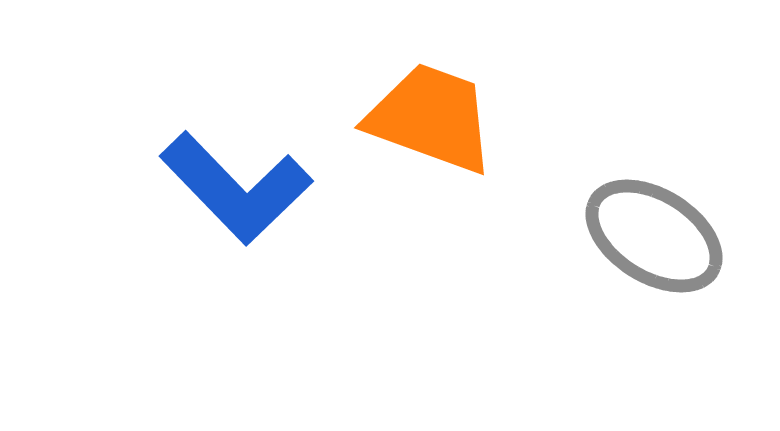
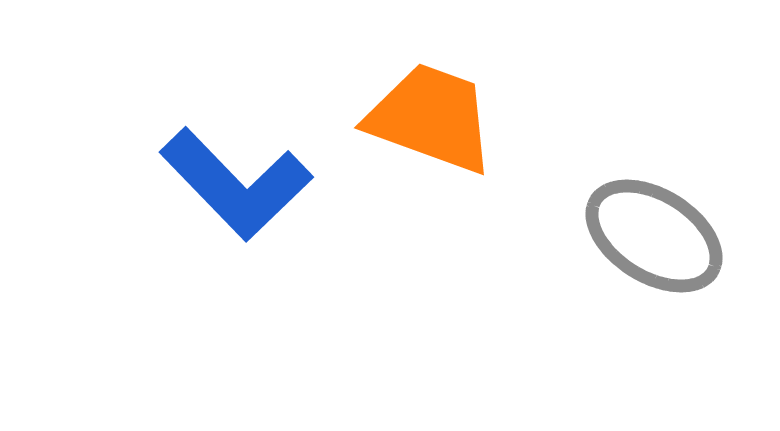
blue L-shape: moved 4 px up
